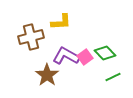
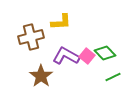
pink square: moved 2 px right, 1 px up; rotated 14 degrees counterclockwise
brown star: moved 6 px left, 1 px down
